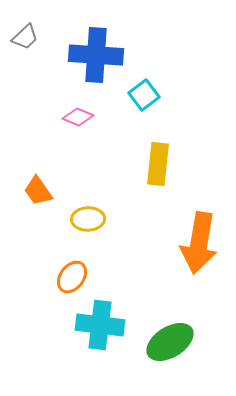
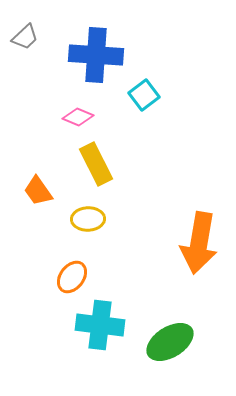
yellow rectangle: moved 62 px left; rotated 33 degrees counterclockwise
